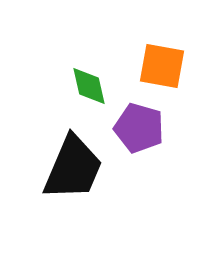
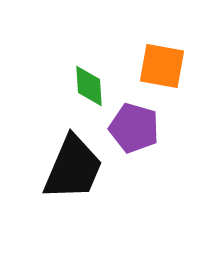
green diamond: rotated 9 degrees clockwise
purple pentagon: moved 5 px left
